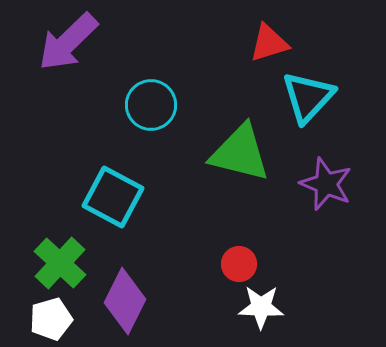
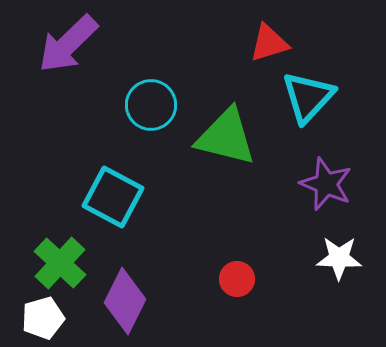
purple arrow: moved 2 px down
green triangle: moved 14 px left, 16 px up
red circle: moved 2 px left, 15 px down
white star: moved 78 px right, 49 px up
white pentagon: moved 8 px left, 1 px up
